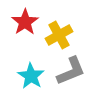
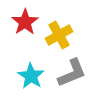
gray L-shape: moved 1 px right, 2 px down
